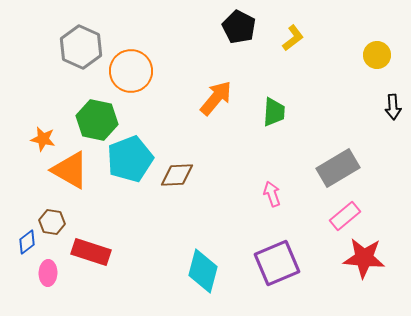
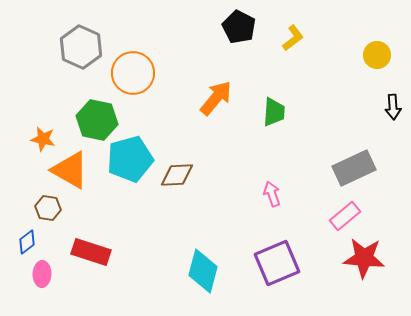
orange circle: moved 2 px right, 2 px down
cyan pentagon: rotated 6 degrees clockwise
gray rectangle: moved 16 px right; rotated 6 degrees clockwise
brown hexagon: moved 4 px left, 14 px up
pink ellipse: moved 6 px left, 1 px down
